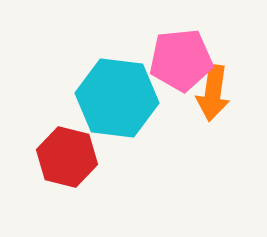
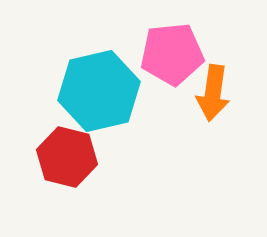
pink pentagon: moved 9 px left, 6 px up
cyan hexagon: moved 18 px left, 7 px up; rotated 20 degrees counterclockwise
